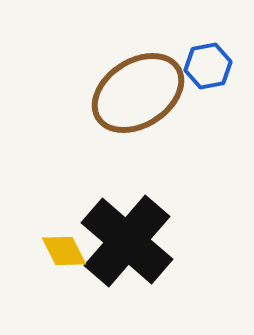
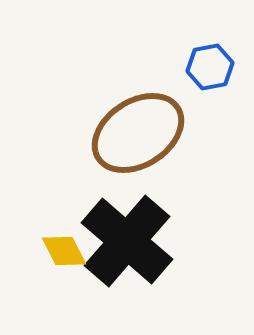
blue hexagon: moved 2 px right, 1 px down
brown ellipse: moved 40 px down
